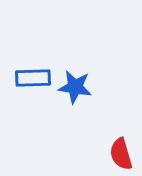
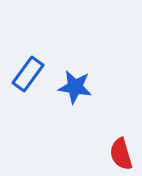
blue rectangle: moved 5 px left, 4 px up; rotated 52 degrees counterclockwise
